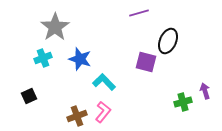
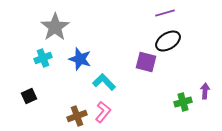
purple line: moved 26 px right
black ellipse: rotated 35 degrees clockwise
purple arrow: rotated 21 degrees clockwise
